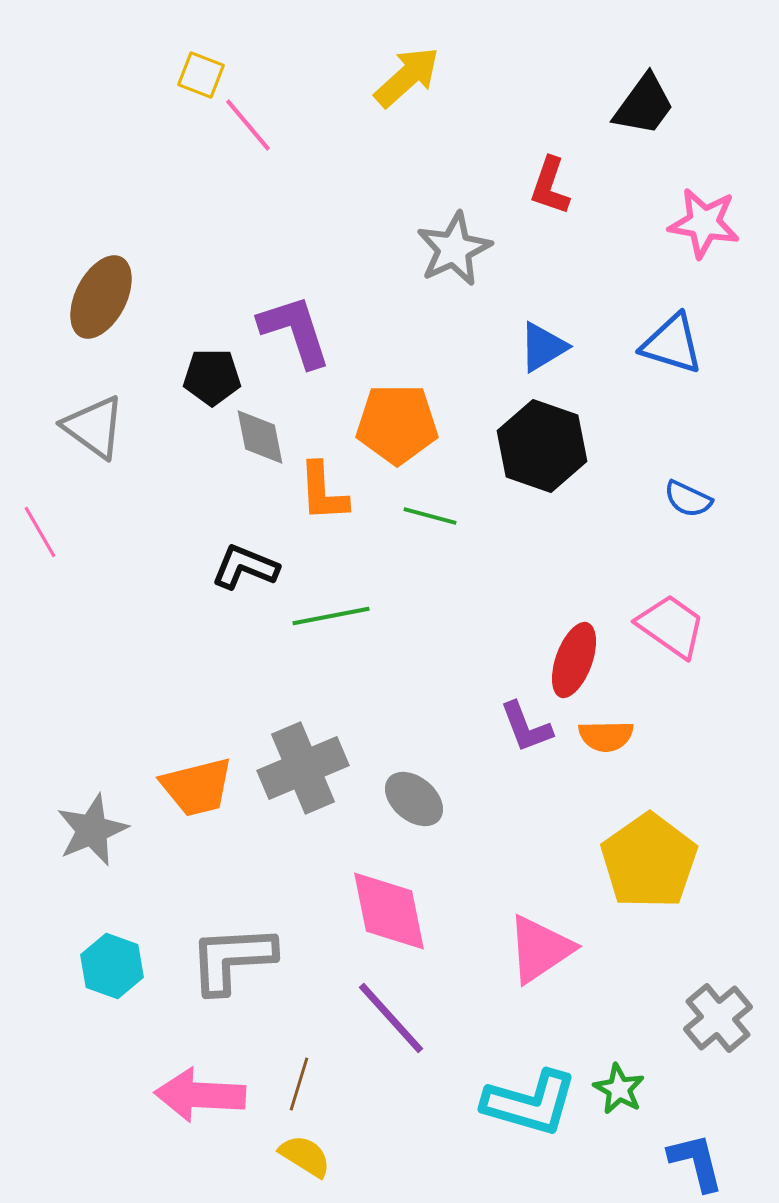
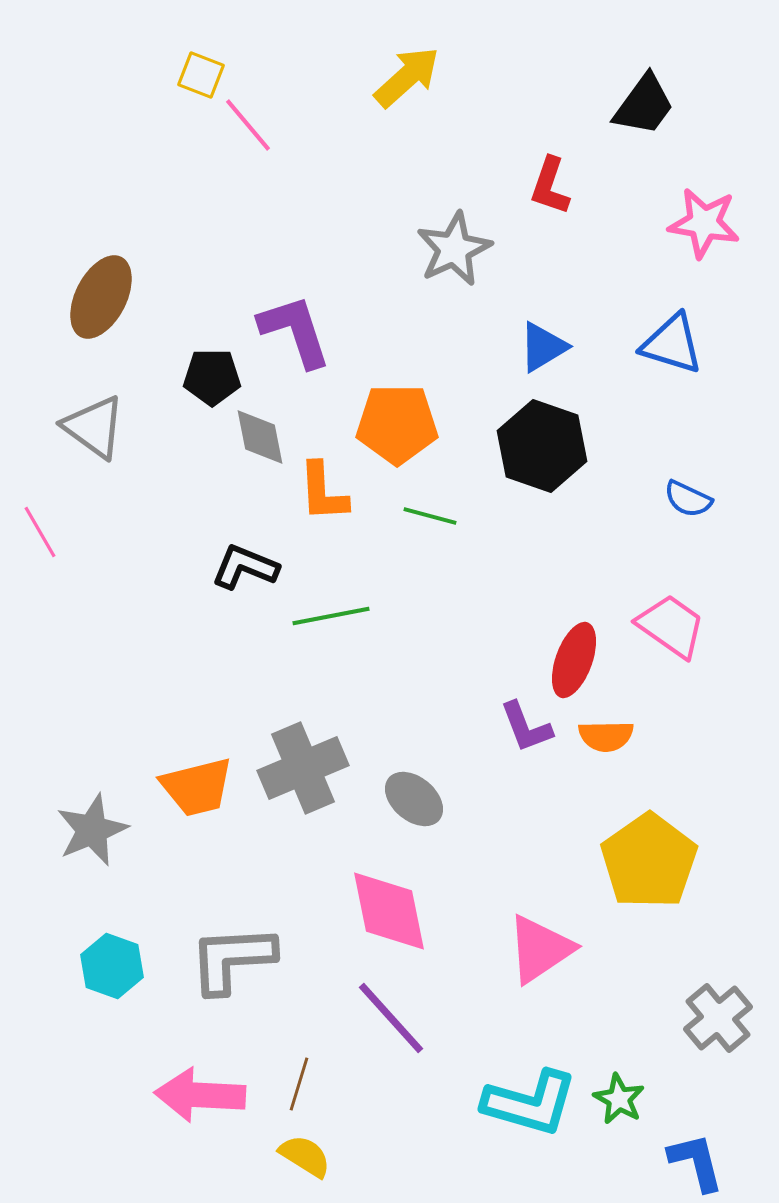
green star at (619, 1089): moved 10 px down
